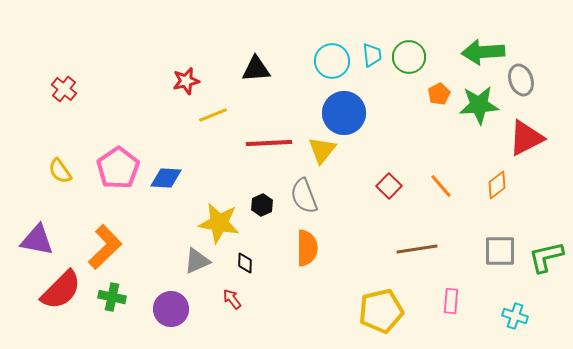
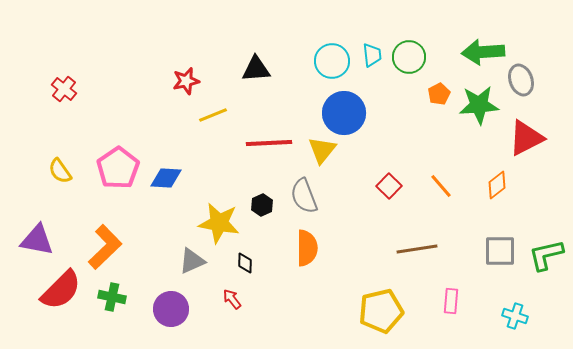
green L-shape: moved 2 px up
gray triangle: moved 5 px left
